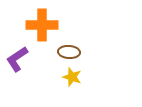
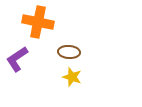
orange cross: moved 4 px left, 3 px up; rotated 12 degrees clockwise
